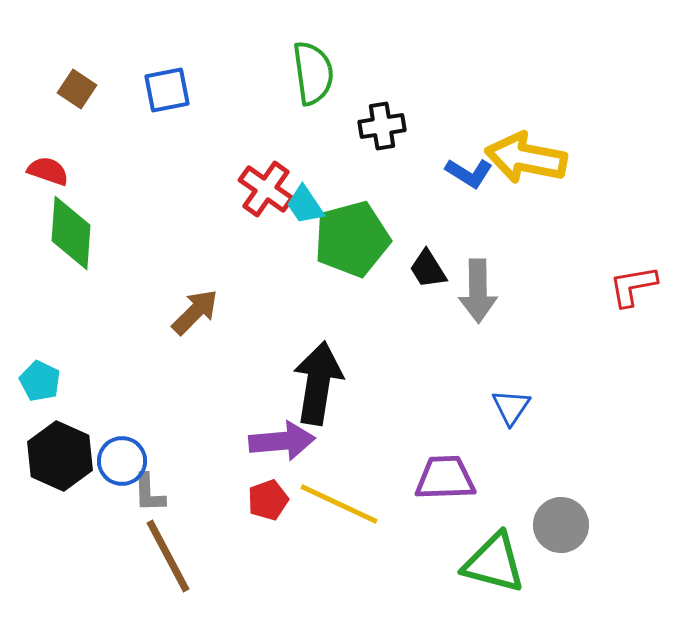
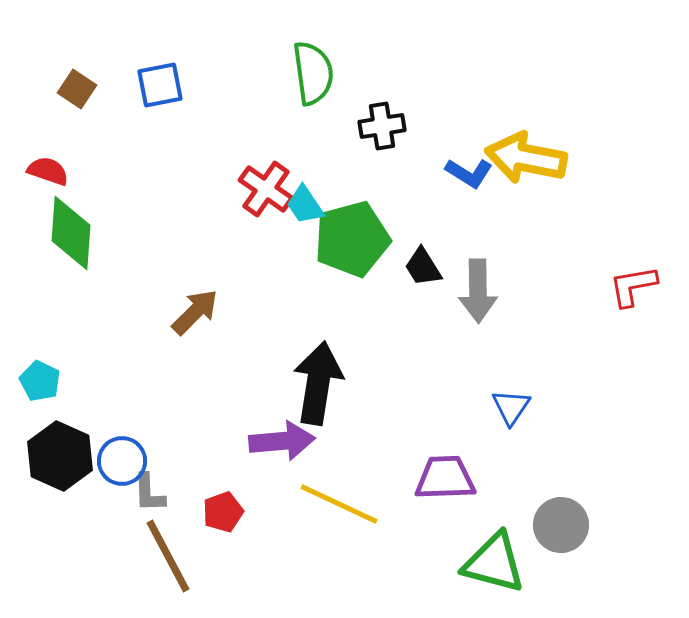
blue square: moved 7 px left, 5 px up
black trapezoid: moved 5 px left, 2 px up
red pentagon: moved 45 px left, 12 px down
